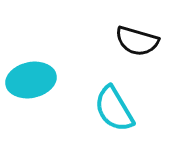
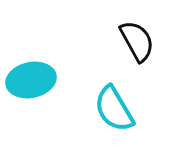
black semicircle: rotated 135 degrees counterclockwise
